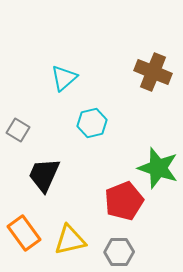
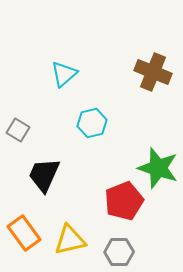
cyan triangle: moved 4 px up
